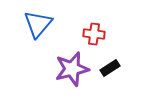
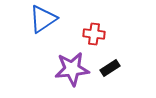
blue triangle: moved 5 px right, 5 px up; rotated 16 degrees clockwise
purple star: rotated 8 degrees clockwise
